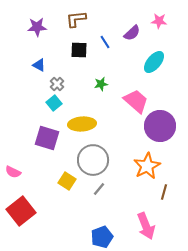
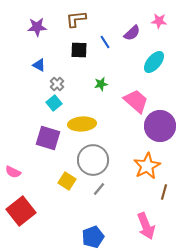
purple square: moved 1 px right
blue pentagon: moved 9 px left
